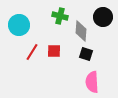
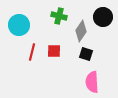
green cross: moved 1 px left
gray diamond: rotated 30 degrees clockwise
red line: rotated 18 degrees counterclockwise
